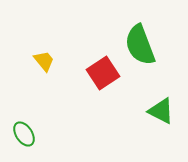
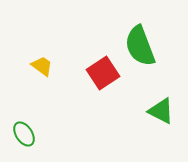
green semicircle: moved 1 px down
yellow trapezoid: moved 2 px left, 5 px down; rotated 15 degrees counterclockwise
